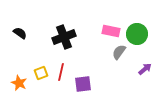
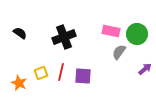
purple square: moved 8 px up; rotated 12 degrees clockwise
